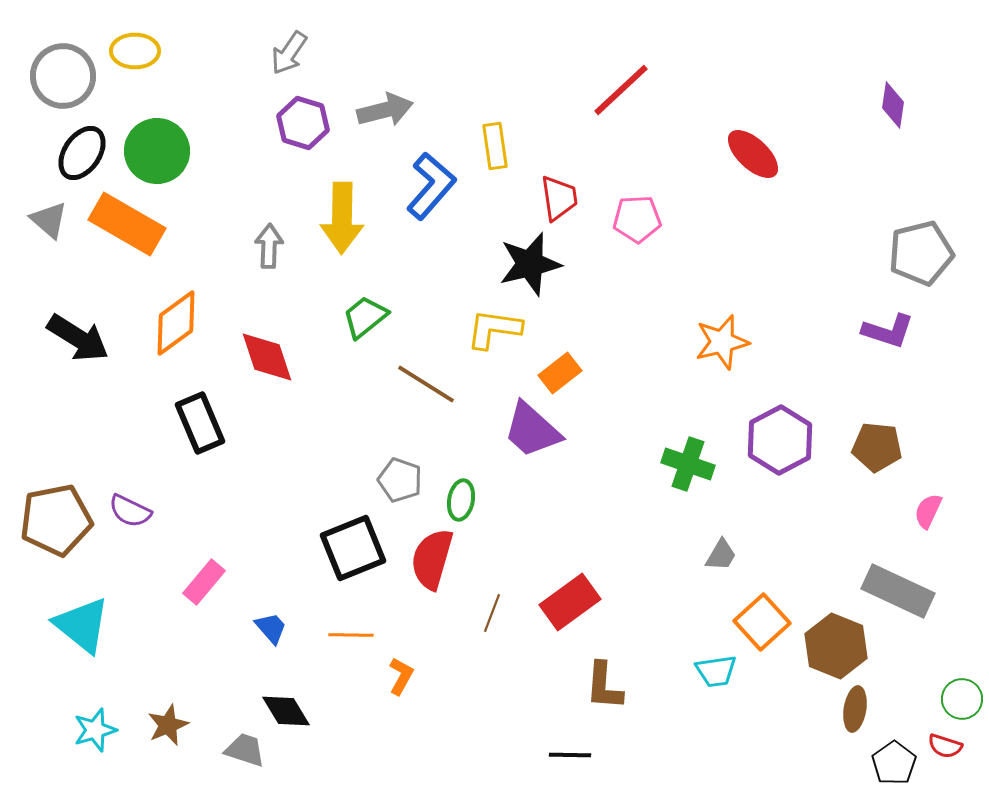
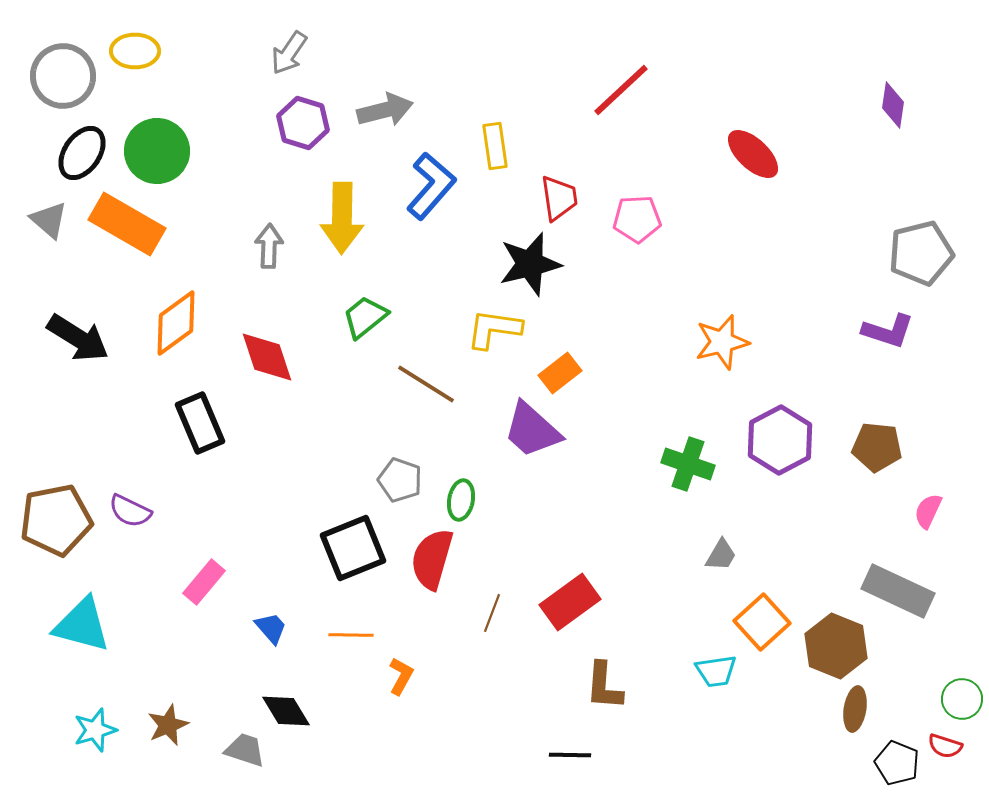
cyan triangle at (82, 625): rotated 24 degrees counterclockwise
black pentagon at (894, 763): moved 3 px right; rotated 15 degrees counterclockwise
